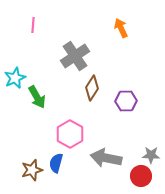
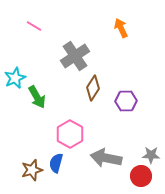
pink line: moved 1 px right, 1 px down; rotated 63 degrees counterclockwise
brown diamond: moved 1 px right
